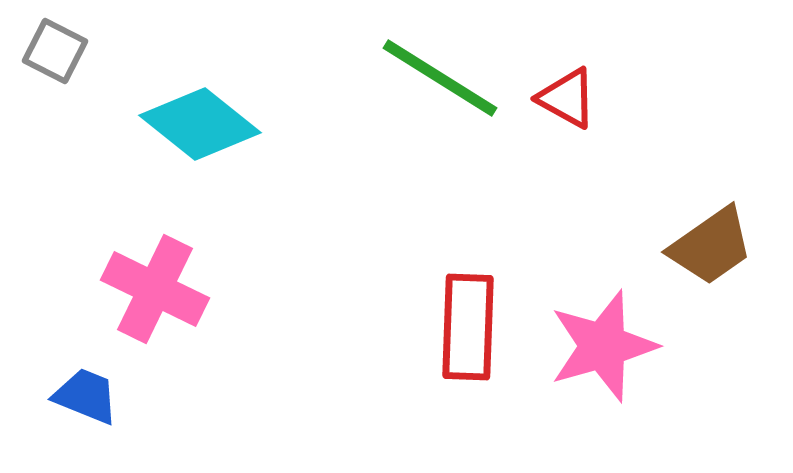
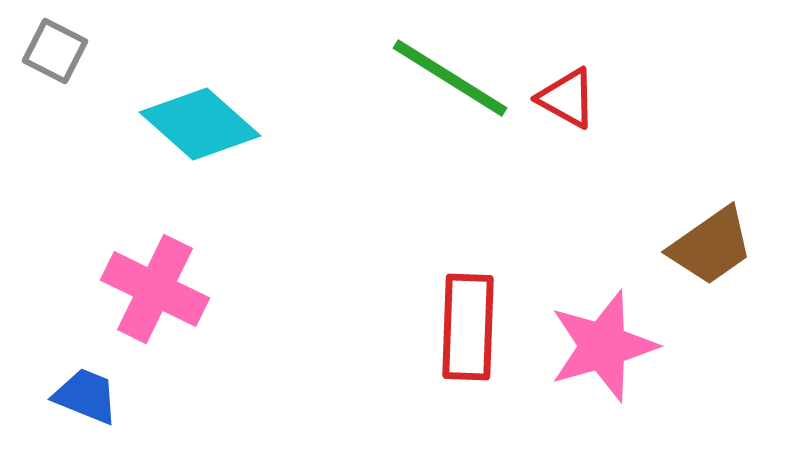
green line: moved 10 px right
cyan diamond: rotated 3 degrees clockwise
